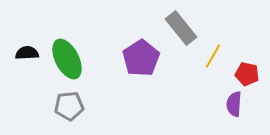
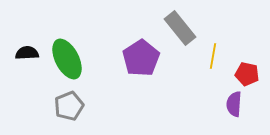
gray rectangle: moved 1 px left
yellow line: rotated 20 degrees counterclockwise
gray pentagon: rotated 16 degrees counterclockwise
